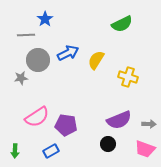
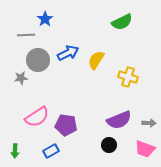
green semicircle: moved 2 px up
gray arrow: moved 1 px up
black circle: moved 1 px right, 1 px down
